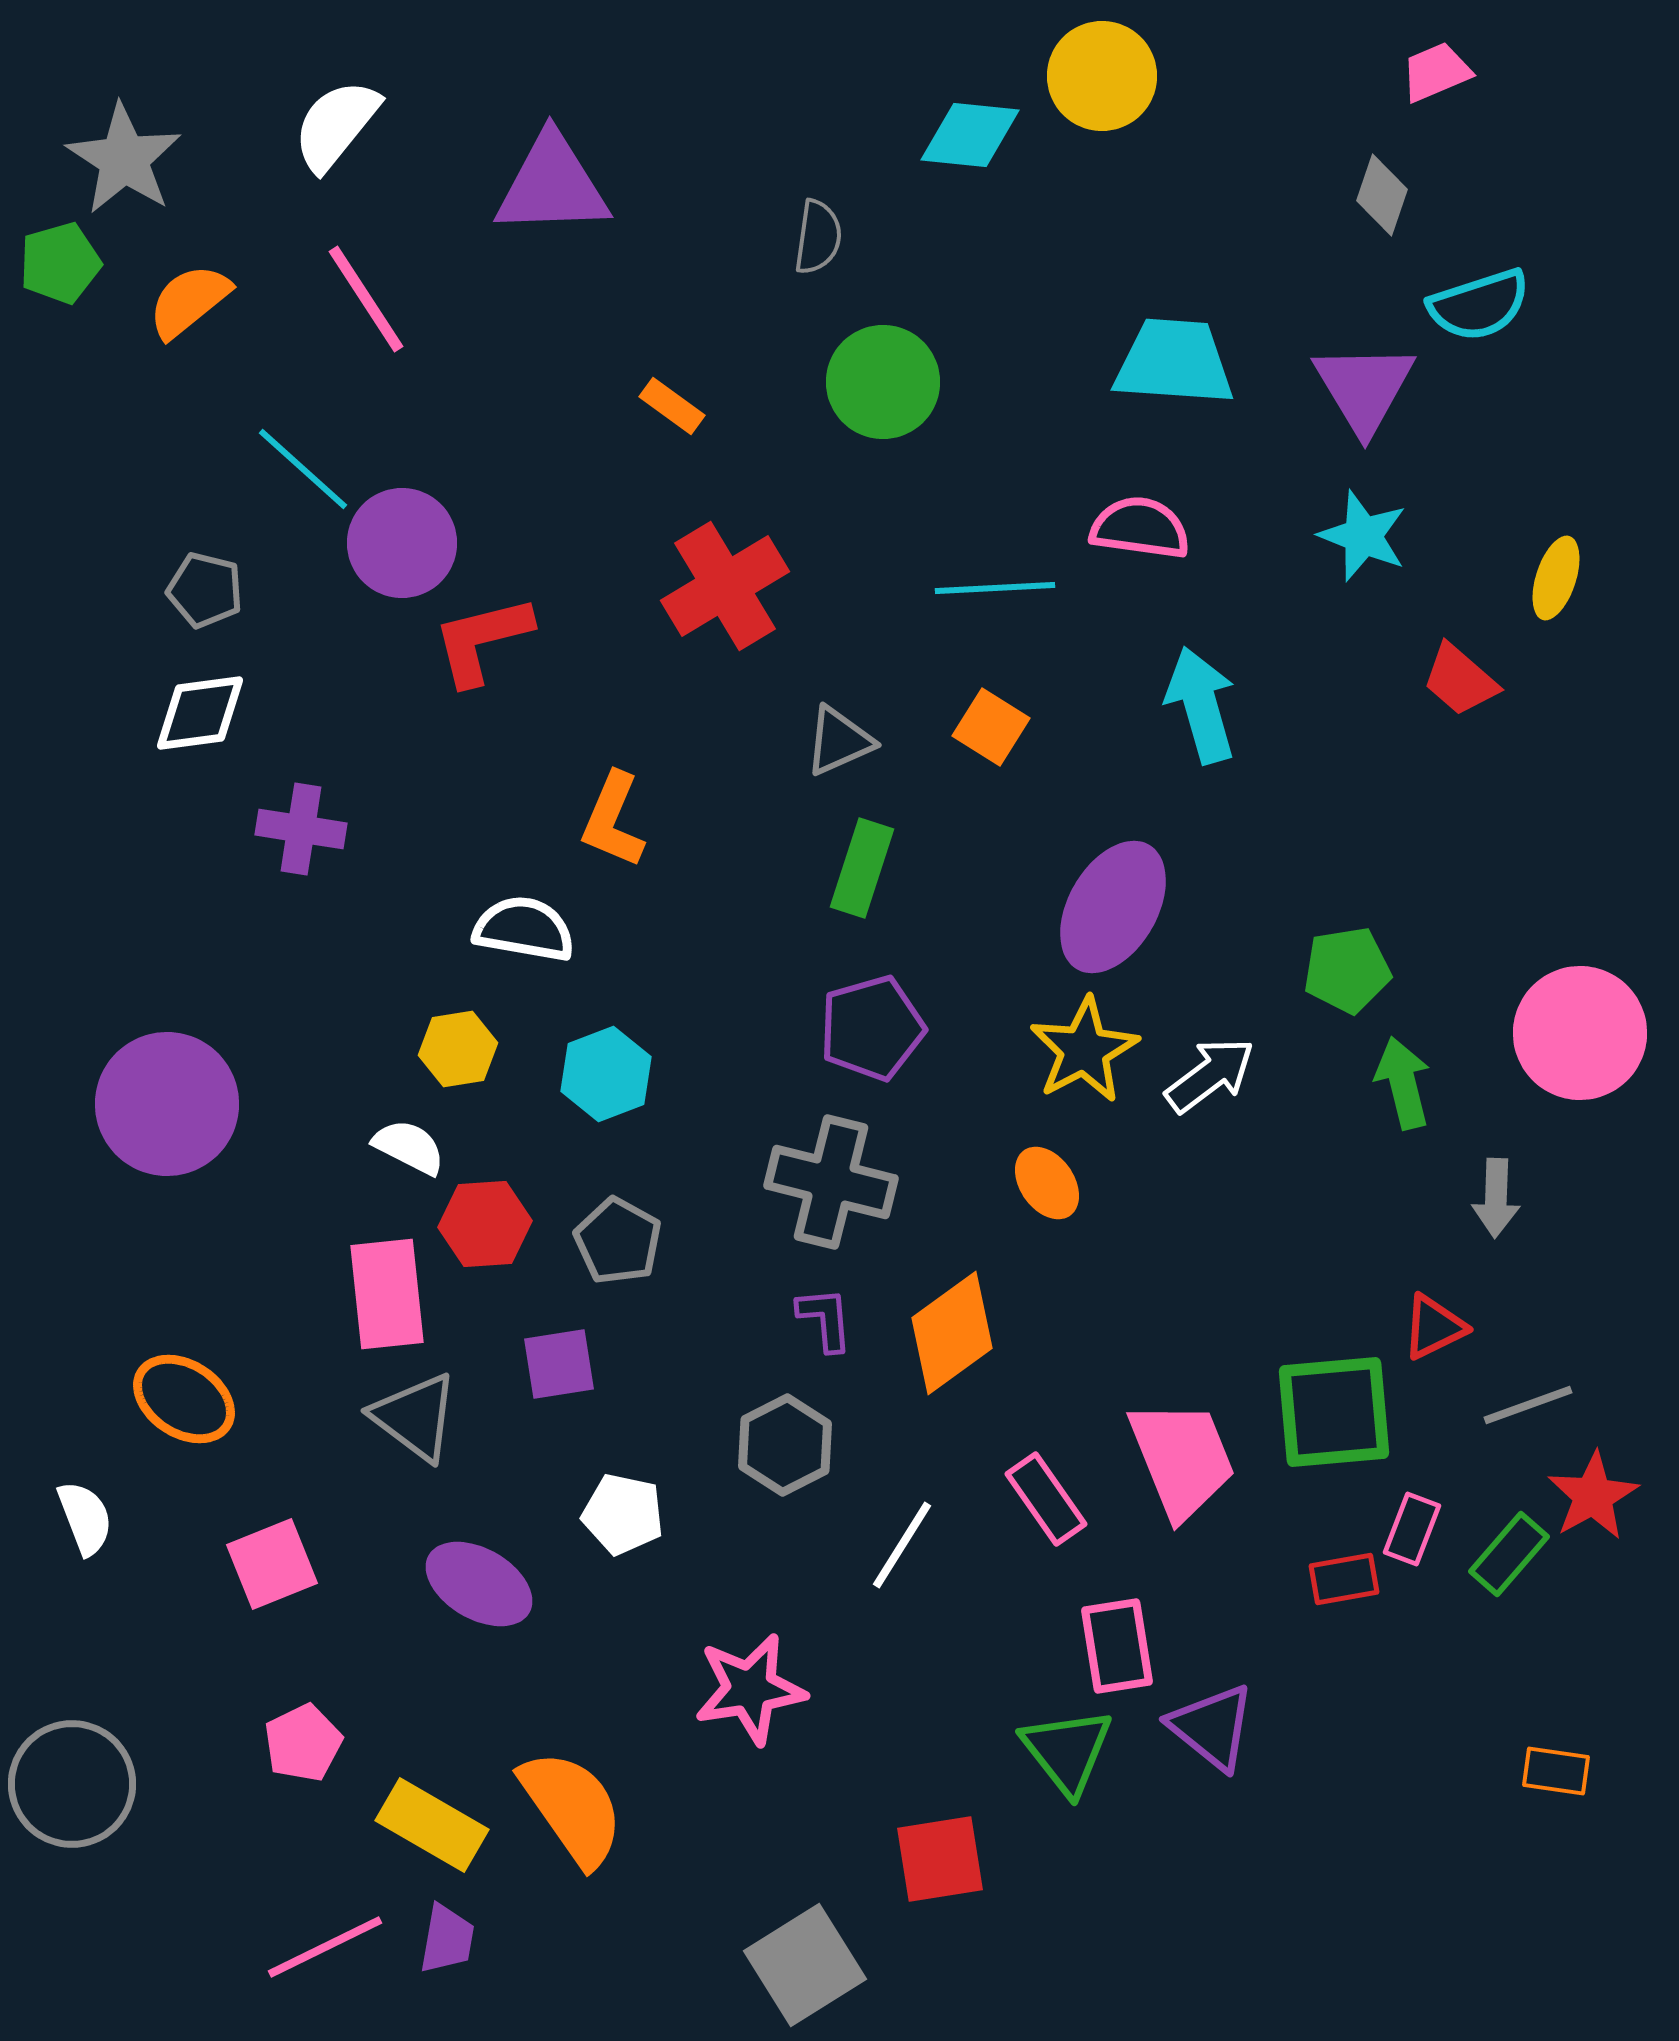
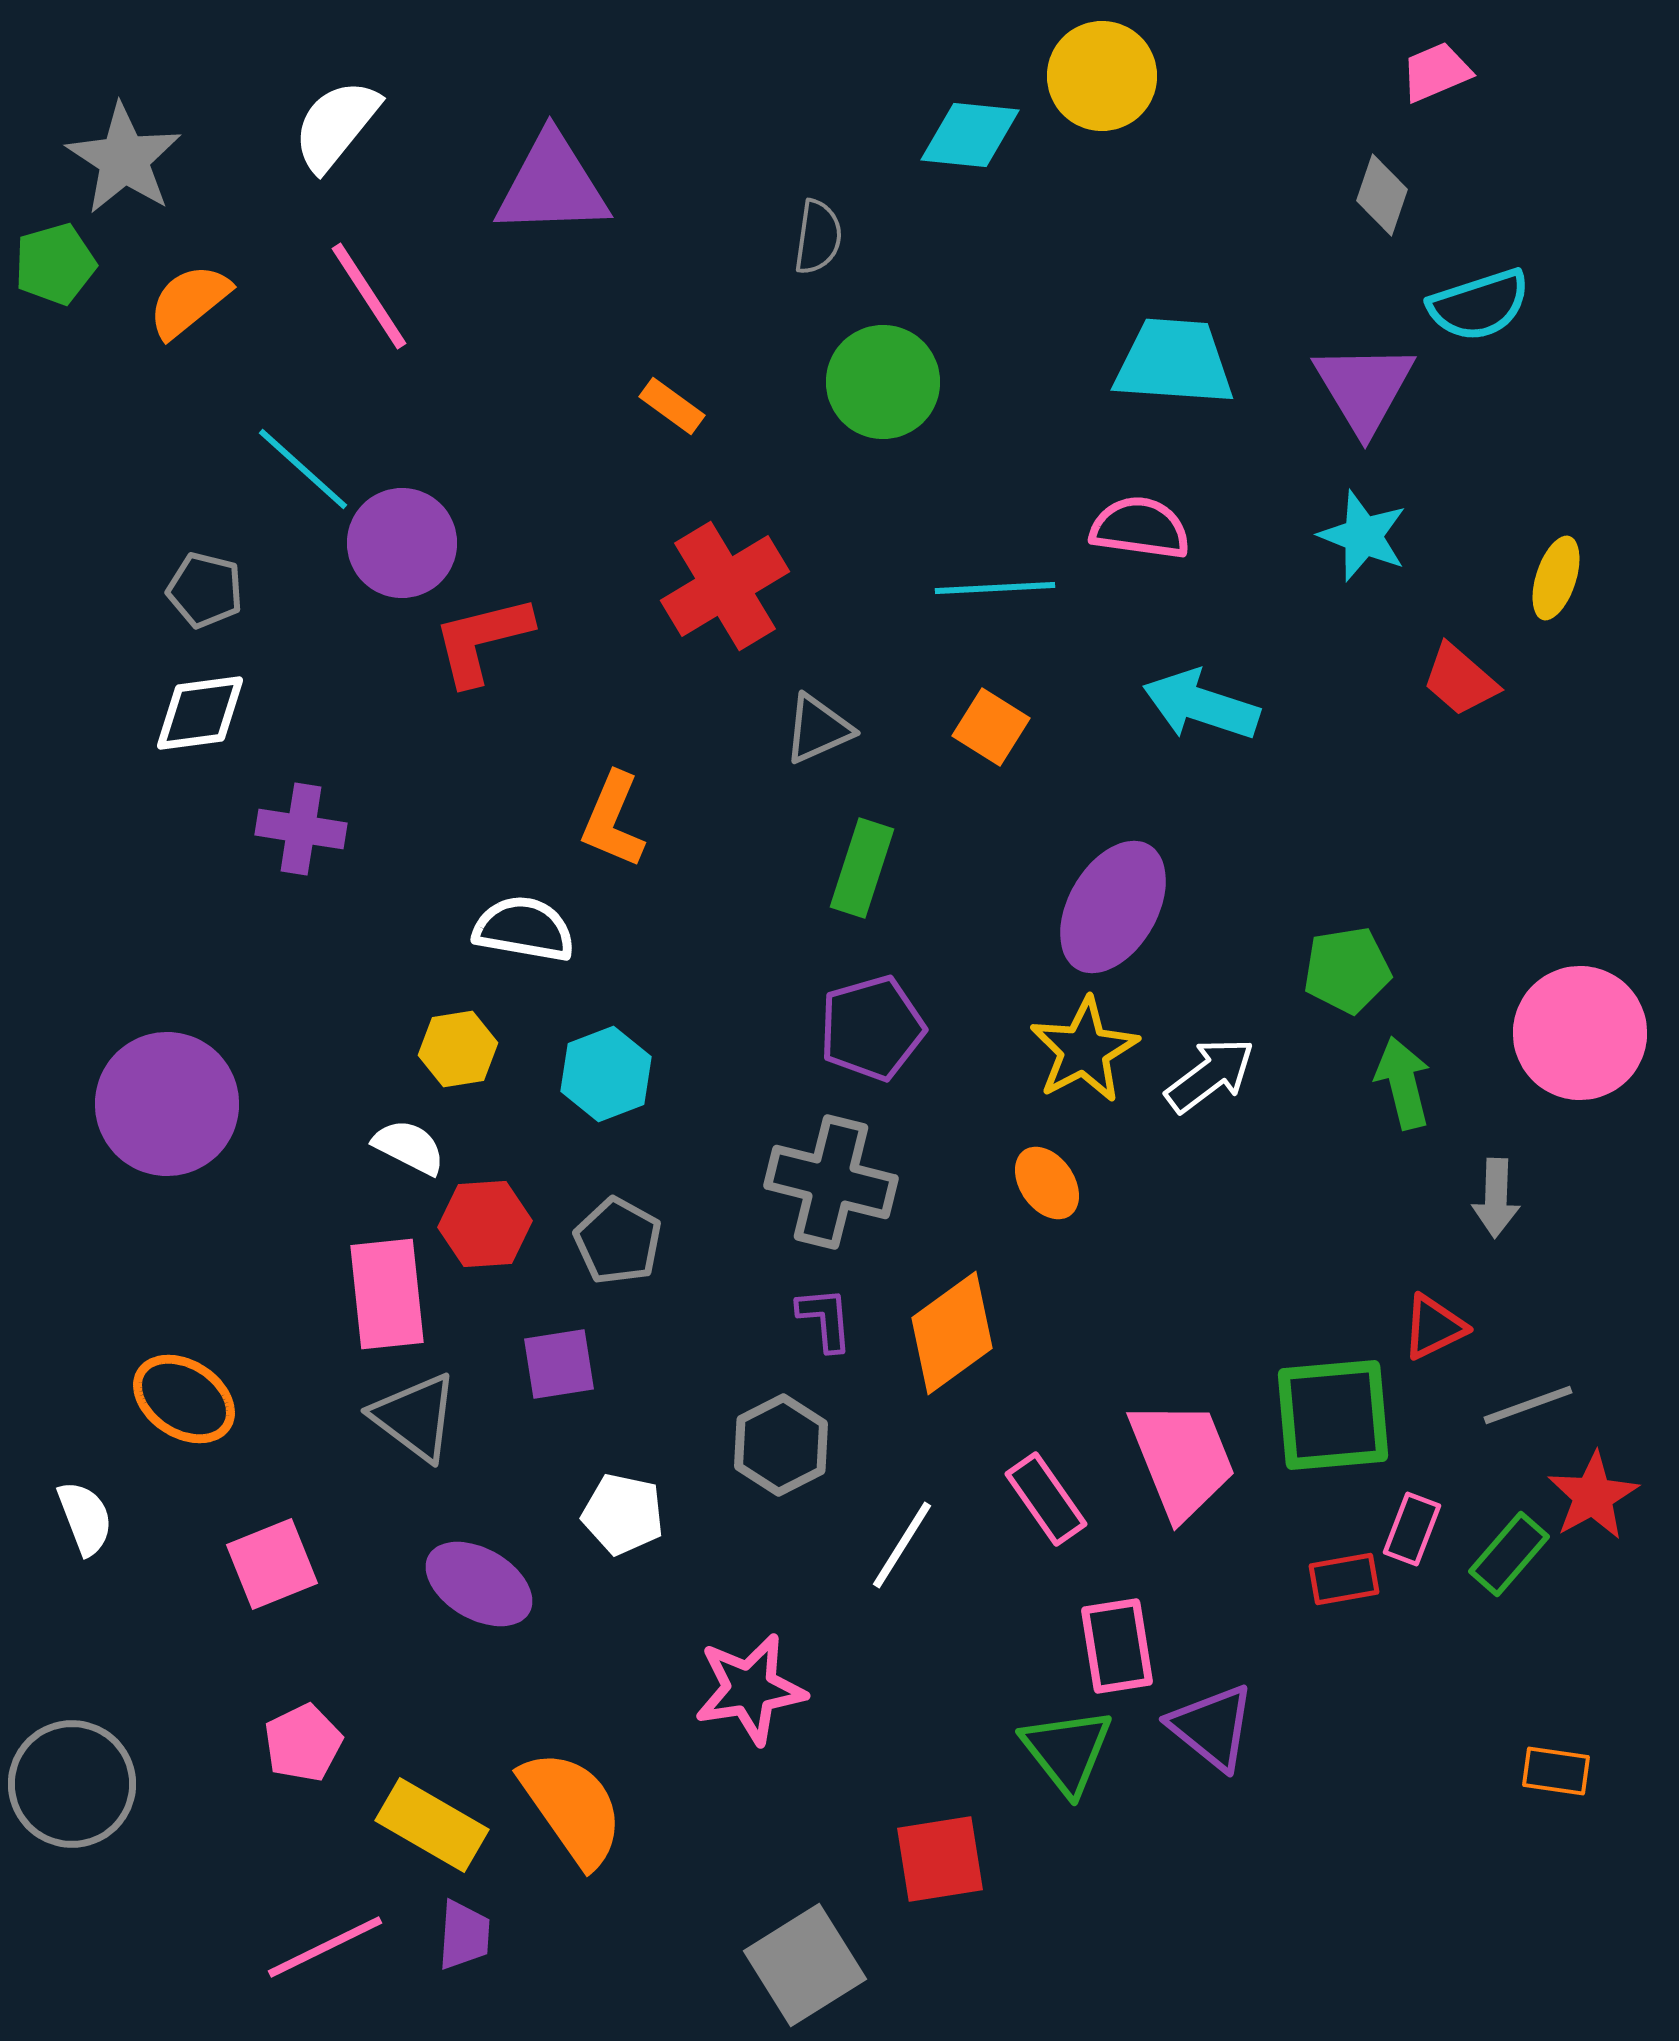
green pentagon at (60, 263): moved 5 px left, 1 px down
pink line at (366, 299): moved 3 px right, 3 px up
cyan arrow at (1201, 705): rotated 56 degrees counterclockwise
gray triangle at (839, 741): moved 21 px left, 12 px up
green square at (1334, 1412): moved 1 px left, 3 px down
gray hexagon at (785, 1445): moved 4 px left
purple trapezoid at (447, 1939): moved 17 px right, 4 px up; rotated 6 degrees counterclockwise
